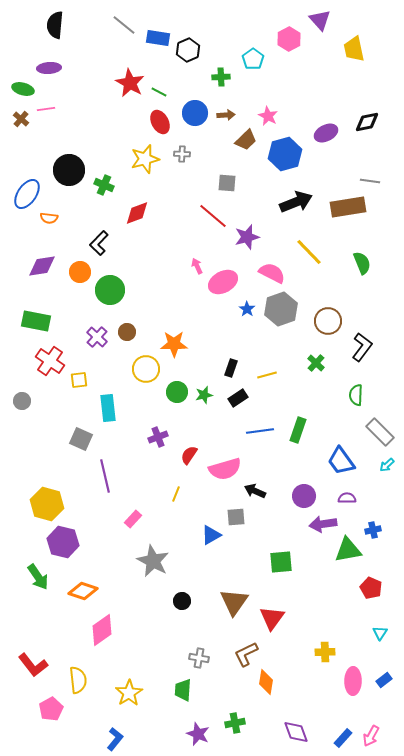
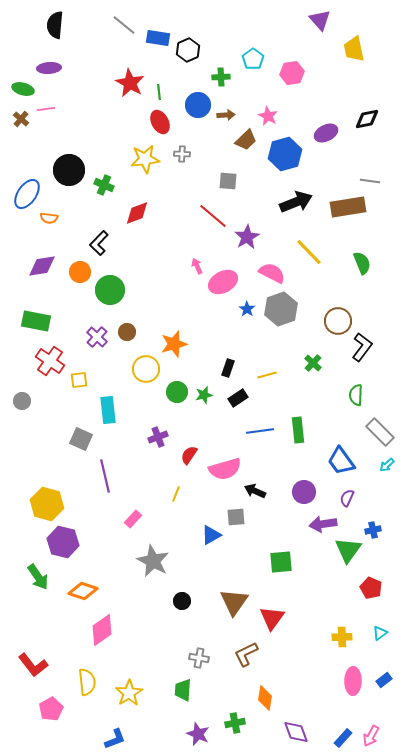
pink hexagon at (289, 39): moved 3 px right, 34 px down; rotated 20 degrees clockwise
green line at (159, 92): rotated 56 degrees clockwise
blue circle at (195, 113): moved 3 px right, 8 px up
black diamond at (367, 122): moved 3 px up
yellow star at (145, 159): rotated 8 degrees clockwise
gray square at (227, 183): moved 1 px right, 2 px up
purple star at (247, 237): rotated 15 degrees counterclockwise
brown circle at (328, 321): moved 10 px right
orange star at (174, 344): rotated 16 degrees counterclockwise
green cross at (316, 363): moved 3 px left
black rectangle at (231, 368): moved 3 px left
cyan rectangle at (108, 408): moved 2 px down
green rectangle at (298, 430): rotated 25 degrees counterclockwise
purple circle at (304, 496): moved 4 px up
purple semicircle at (347, 498): rotated 66 degrees counterclockwise
green triangle at (348, 550): rotated 44 degrees counterclockwise
cyan triangle at (380, 633): rotated 21 degrees clockwise
yellow cross at (325, 652): moved 17 px right, 15 px up
yellow semicircle at (78, 680): moved 9 px right, 2 px down
orange diamond at (266, 682): moved 1 px left, 16 px down
blue L-shape at (115, 739): rotated 30 degrees clockwise
